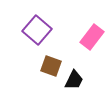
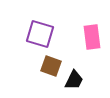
purple square: moved 3 px right, 4 px down; rotated 24 degrees counterclockwise
pink rectangle: rotated 45 degrees counterclockwise
